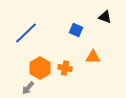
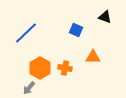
gray arrow: moved 1 px right
